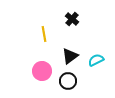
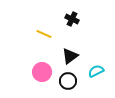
black cross: rotated 16 degrees counterclockwise
yellow line: rotated 56 degrees counterclockwise
cyan semicircle: moved 11 px down
pink circle: moved 1 px down
